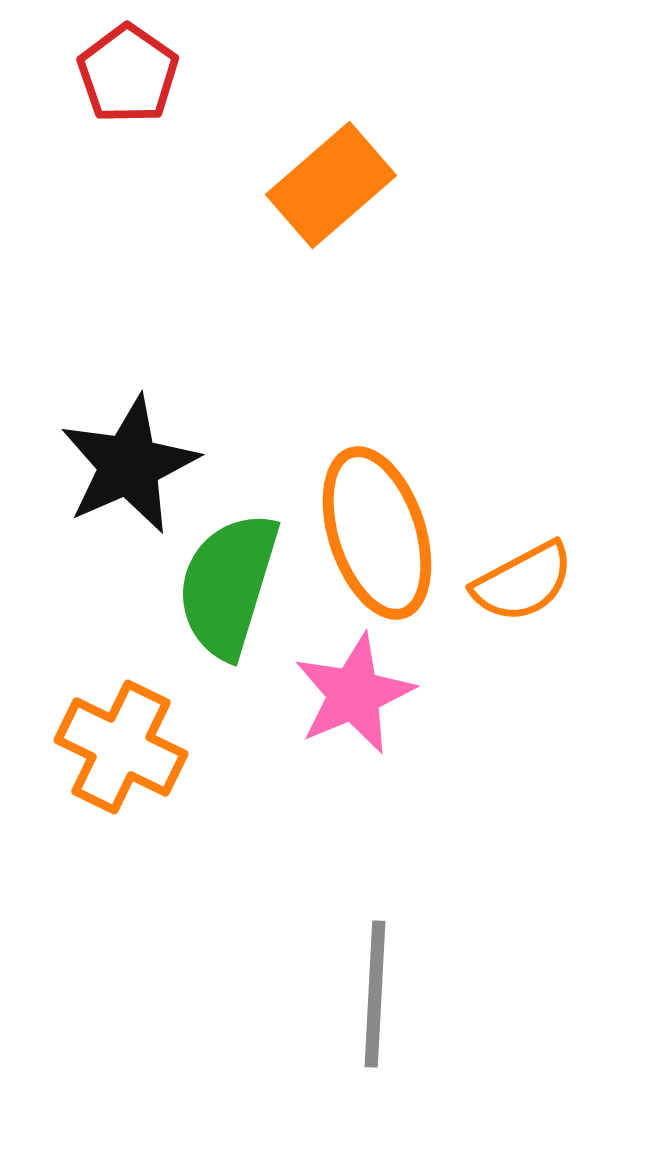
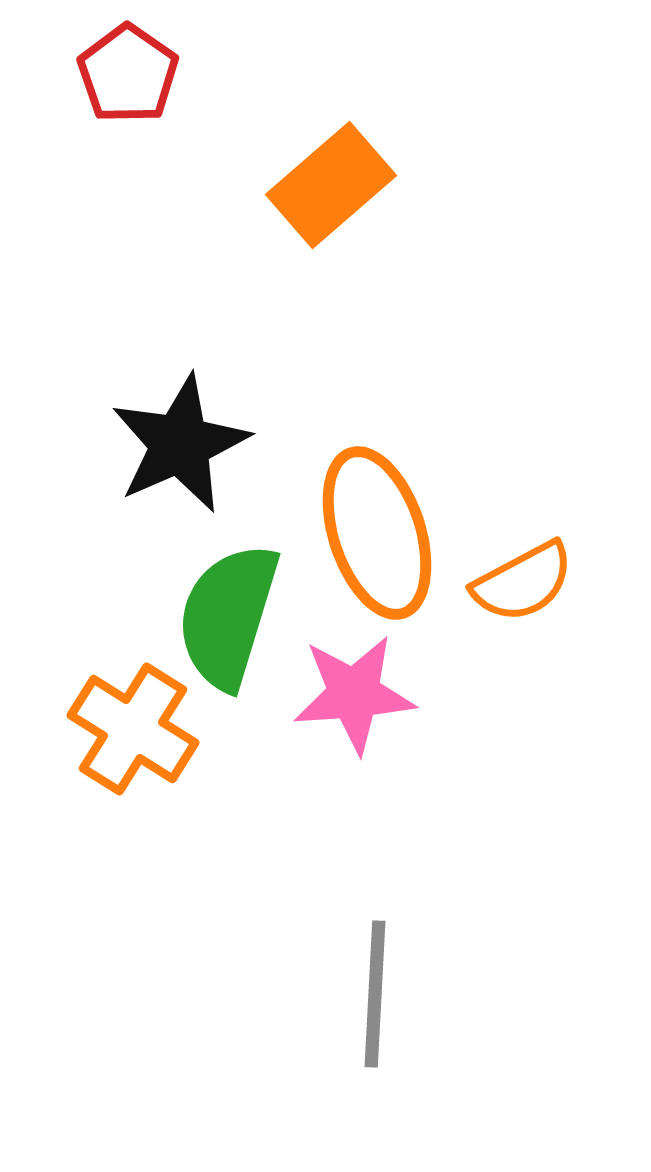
black star: moved 51 px right, 21 px up
green semicircle: moved 31 px down
pink star: rotated 19 degrees clockwise
orange cross: moved 12 px right, 18 px up; rotated 6 degrees clockwise
